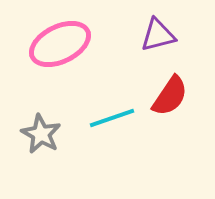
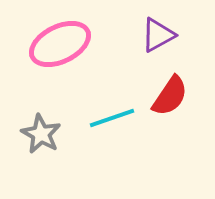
purple triangle: rotated 15 degrees counterclockwise
